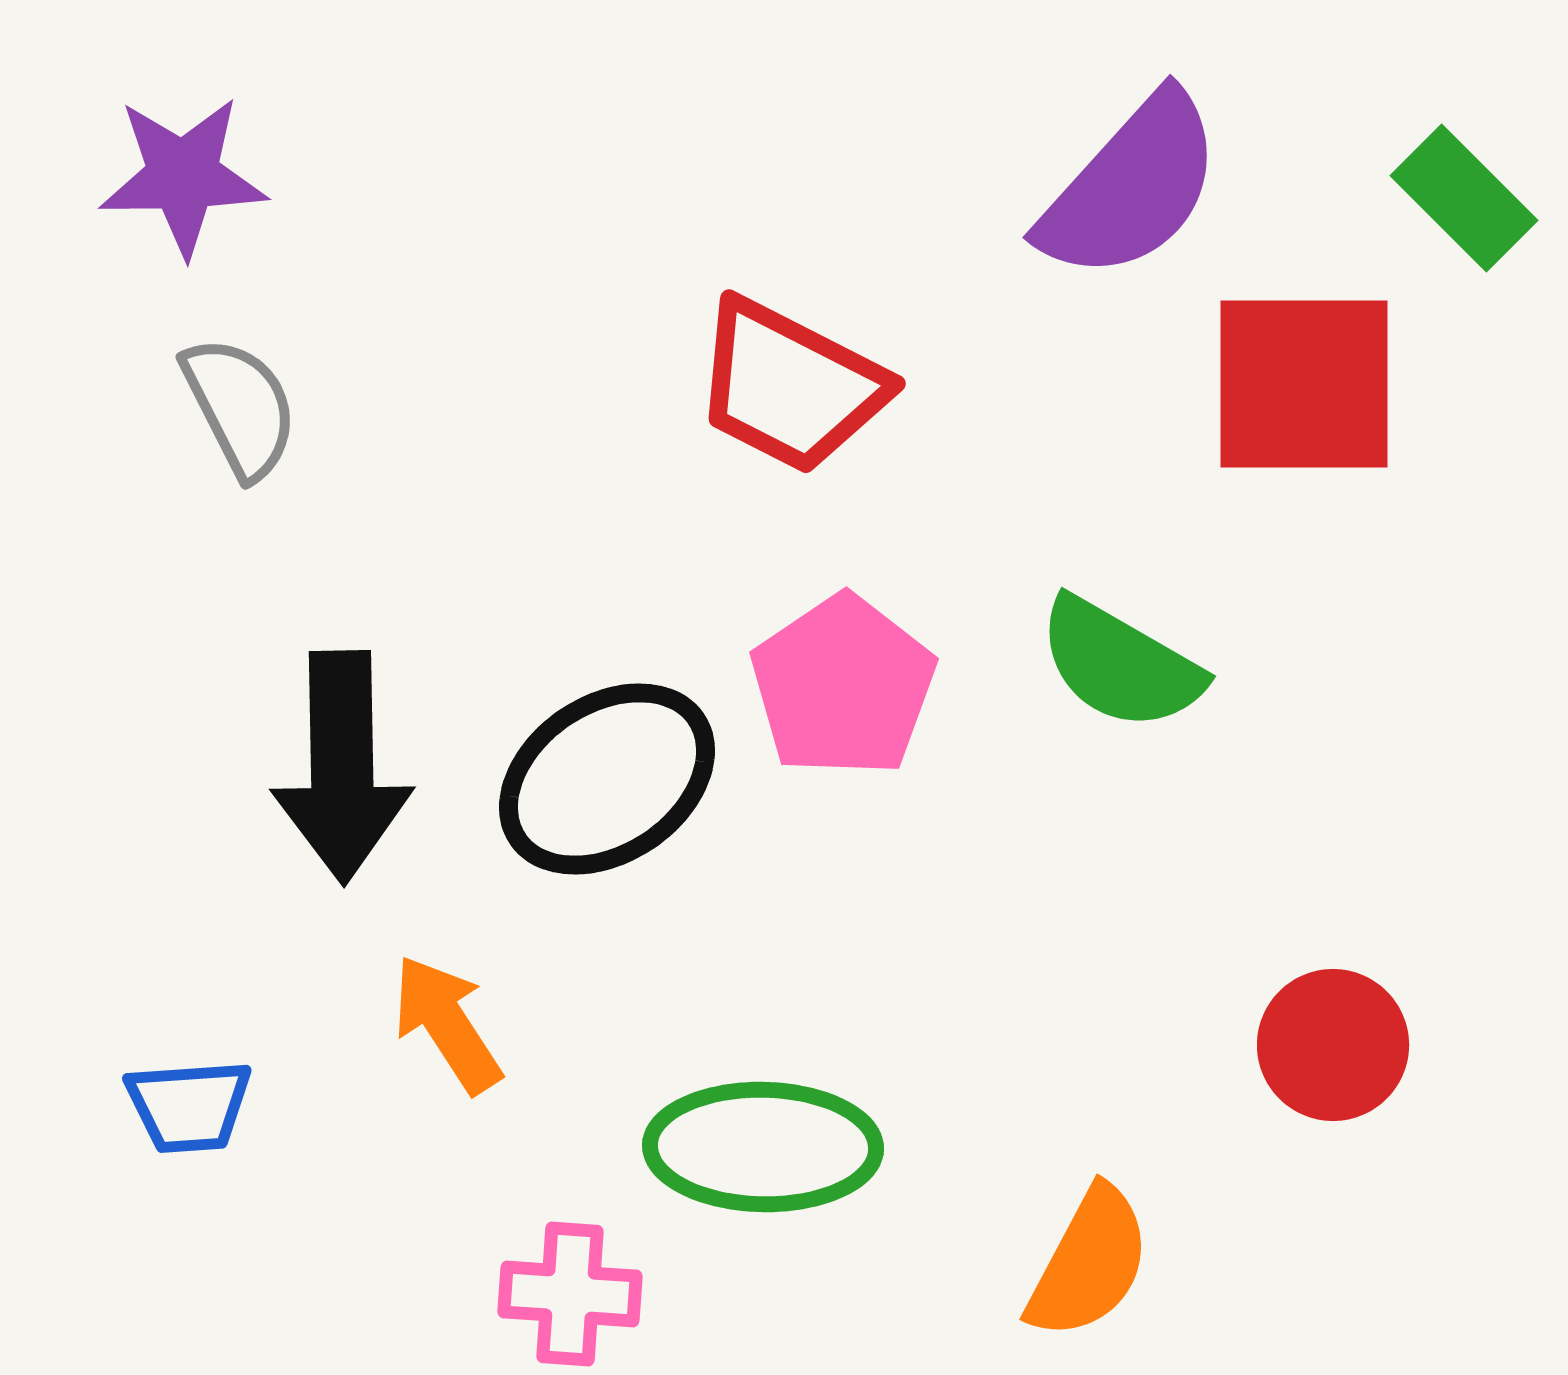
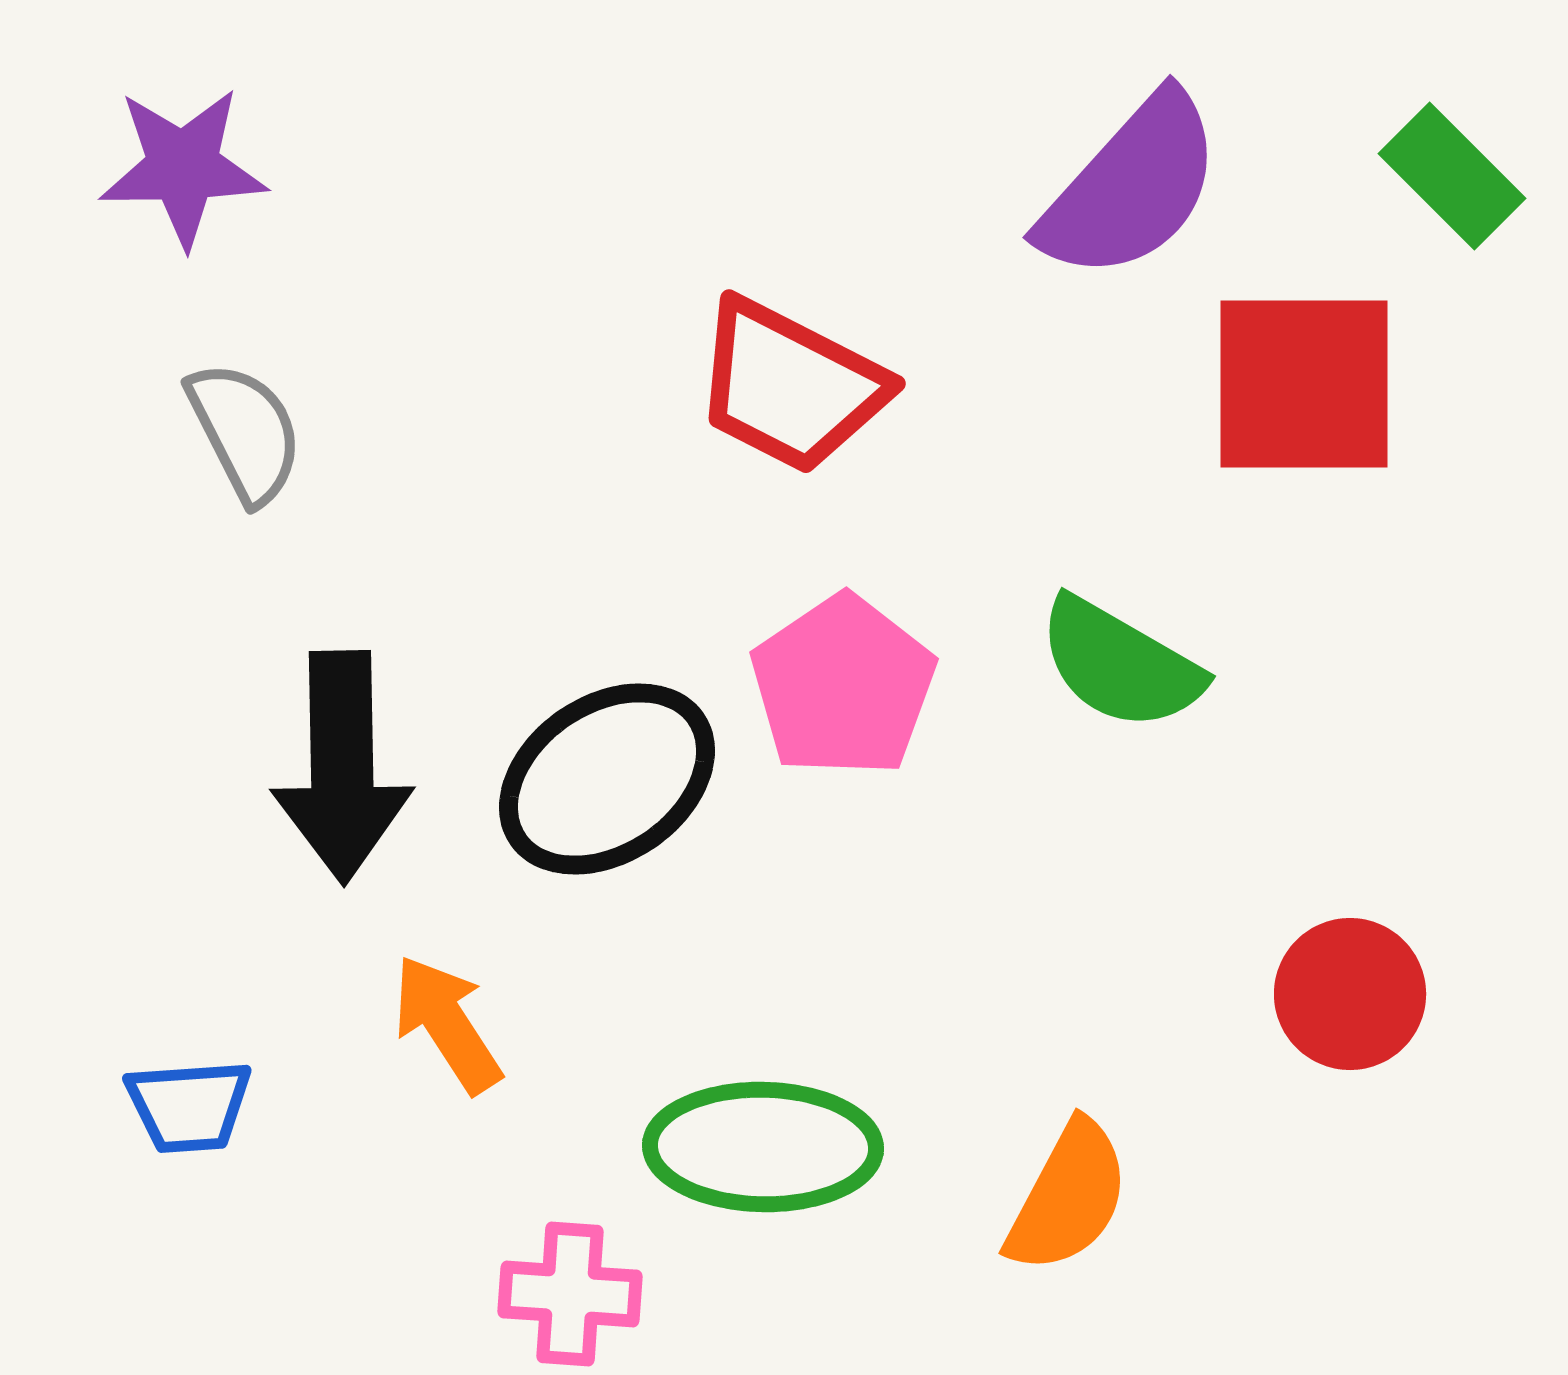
purple star: moved 9 px up
green rectangle: moved 12 px left, 22 px up
gray semicircle: moved 5 px right, 25 px down
red circle: moved 17 px right, 51 px up
orange semicircle: moved 21 px left, 66 px up
